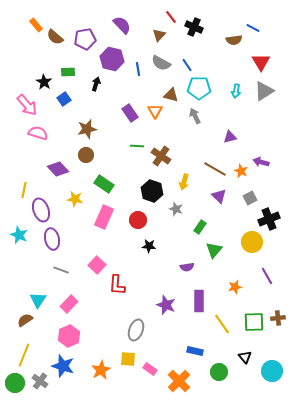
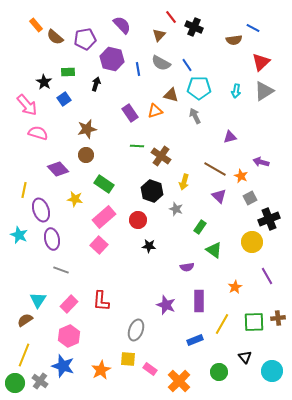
red triangle at (261, 62): rotated 18 degrees clockwise
orange triangle at (155, 111): rotated 42 degrees clockwise
orange star at (241, 171): moved 5 px down
pink rectangle at (104, 217): rotated 25 degrees clockwise
green triangle at (214, 250): rotated 36 degrees counterclockwise
pink square at (97, 265): moved 2 px right, 20 px up
red L-shape at (117, 285): moved 16 px left, 16 px down
orange star at (235, 287): rotated 16 degrees counterclockwise
yellow line at (222, 324): rotated 65 degrees clockwise
blue rectangle at (195, 351): moved 11 px up; rotated 35 degrees counterclockwise
